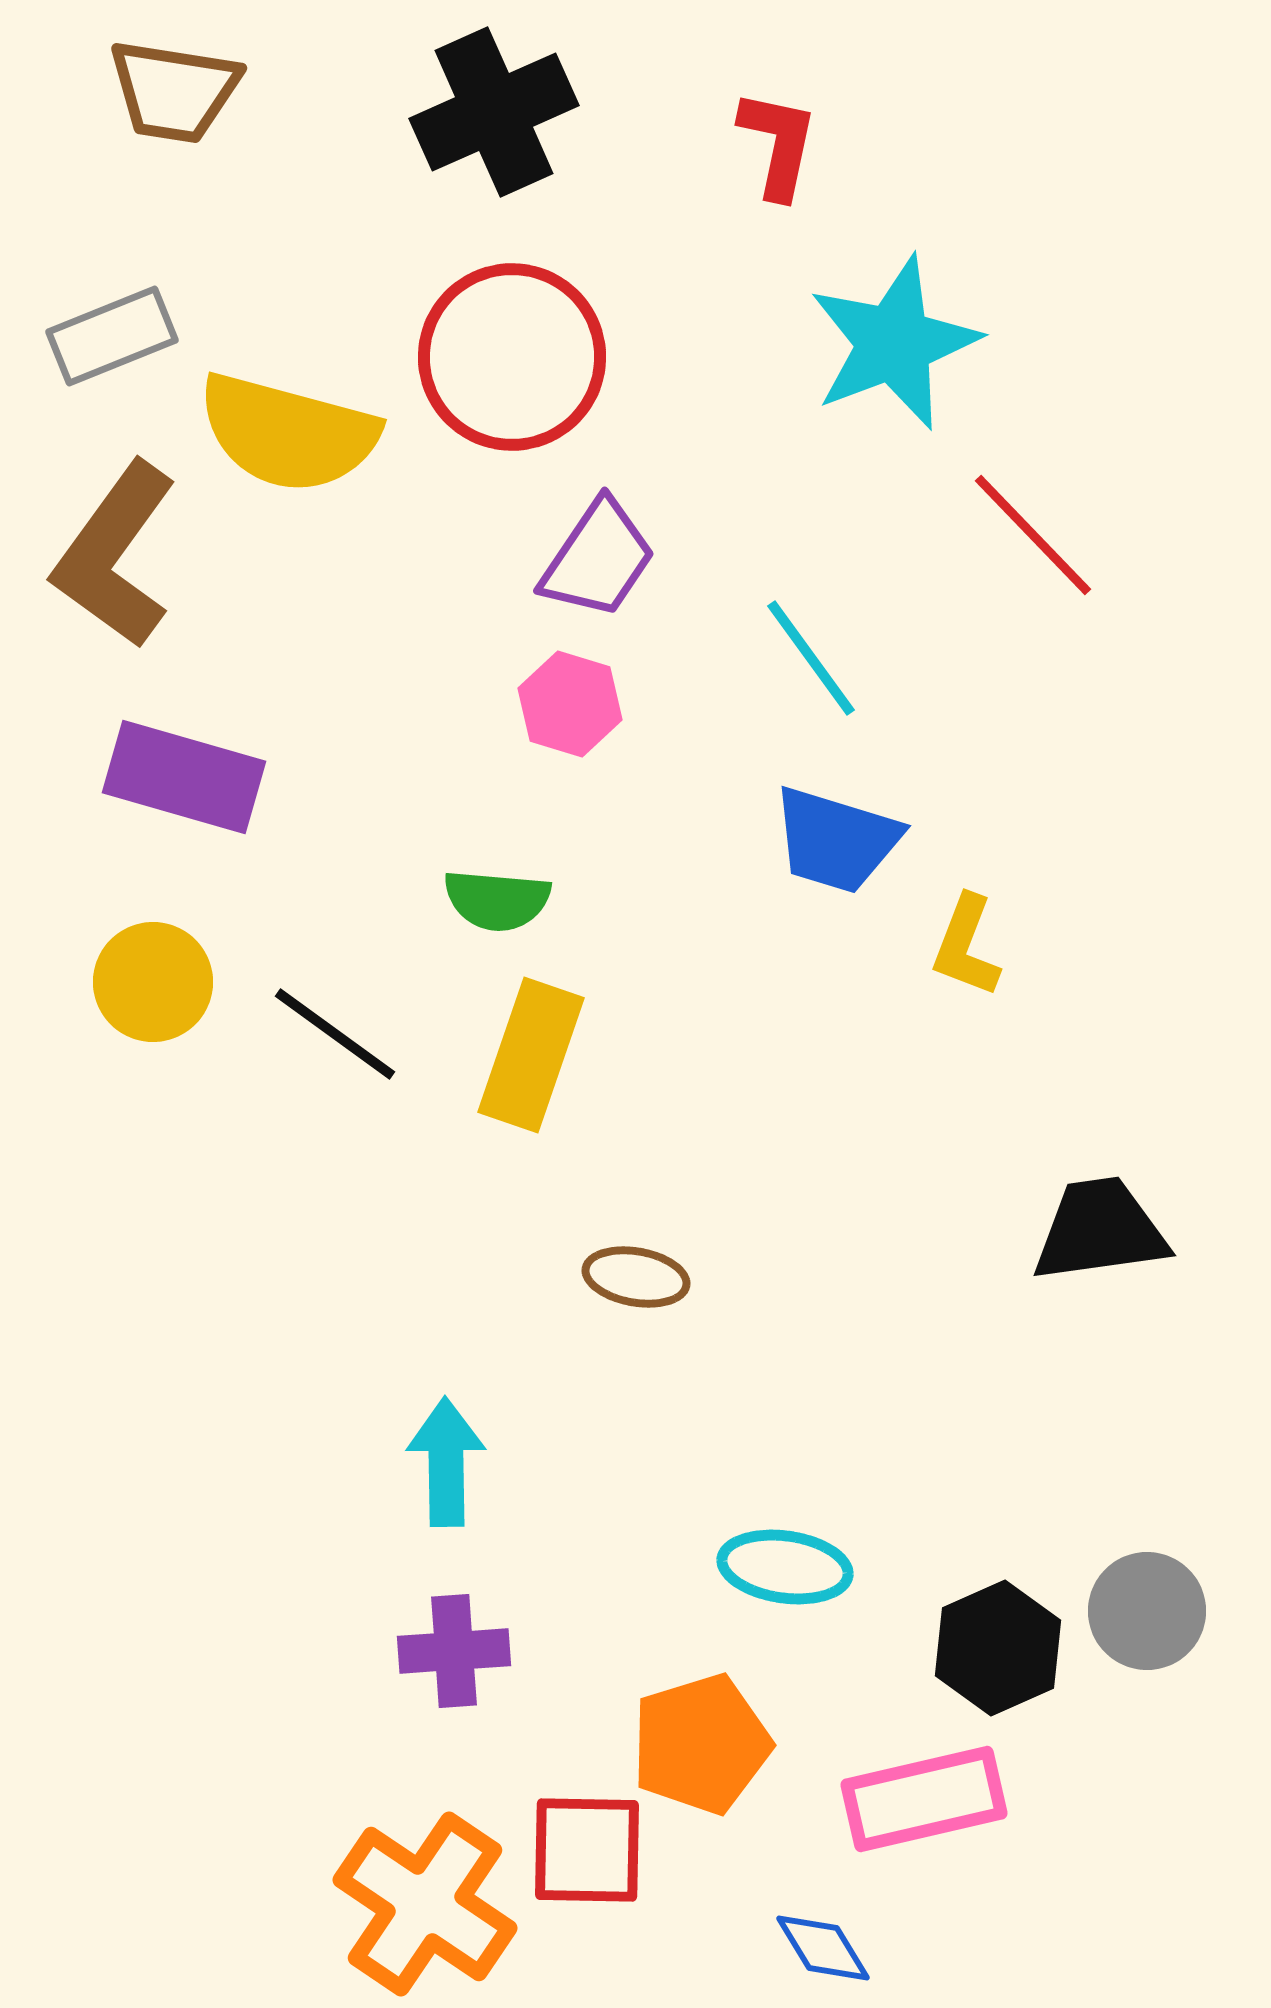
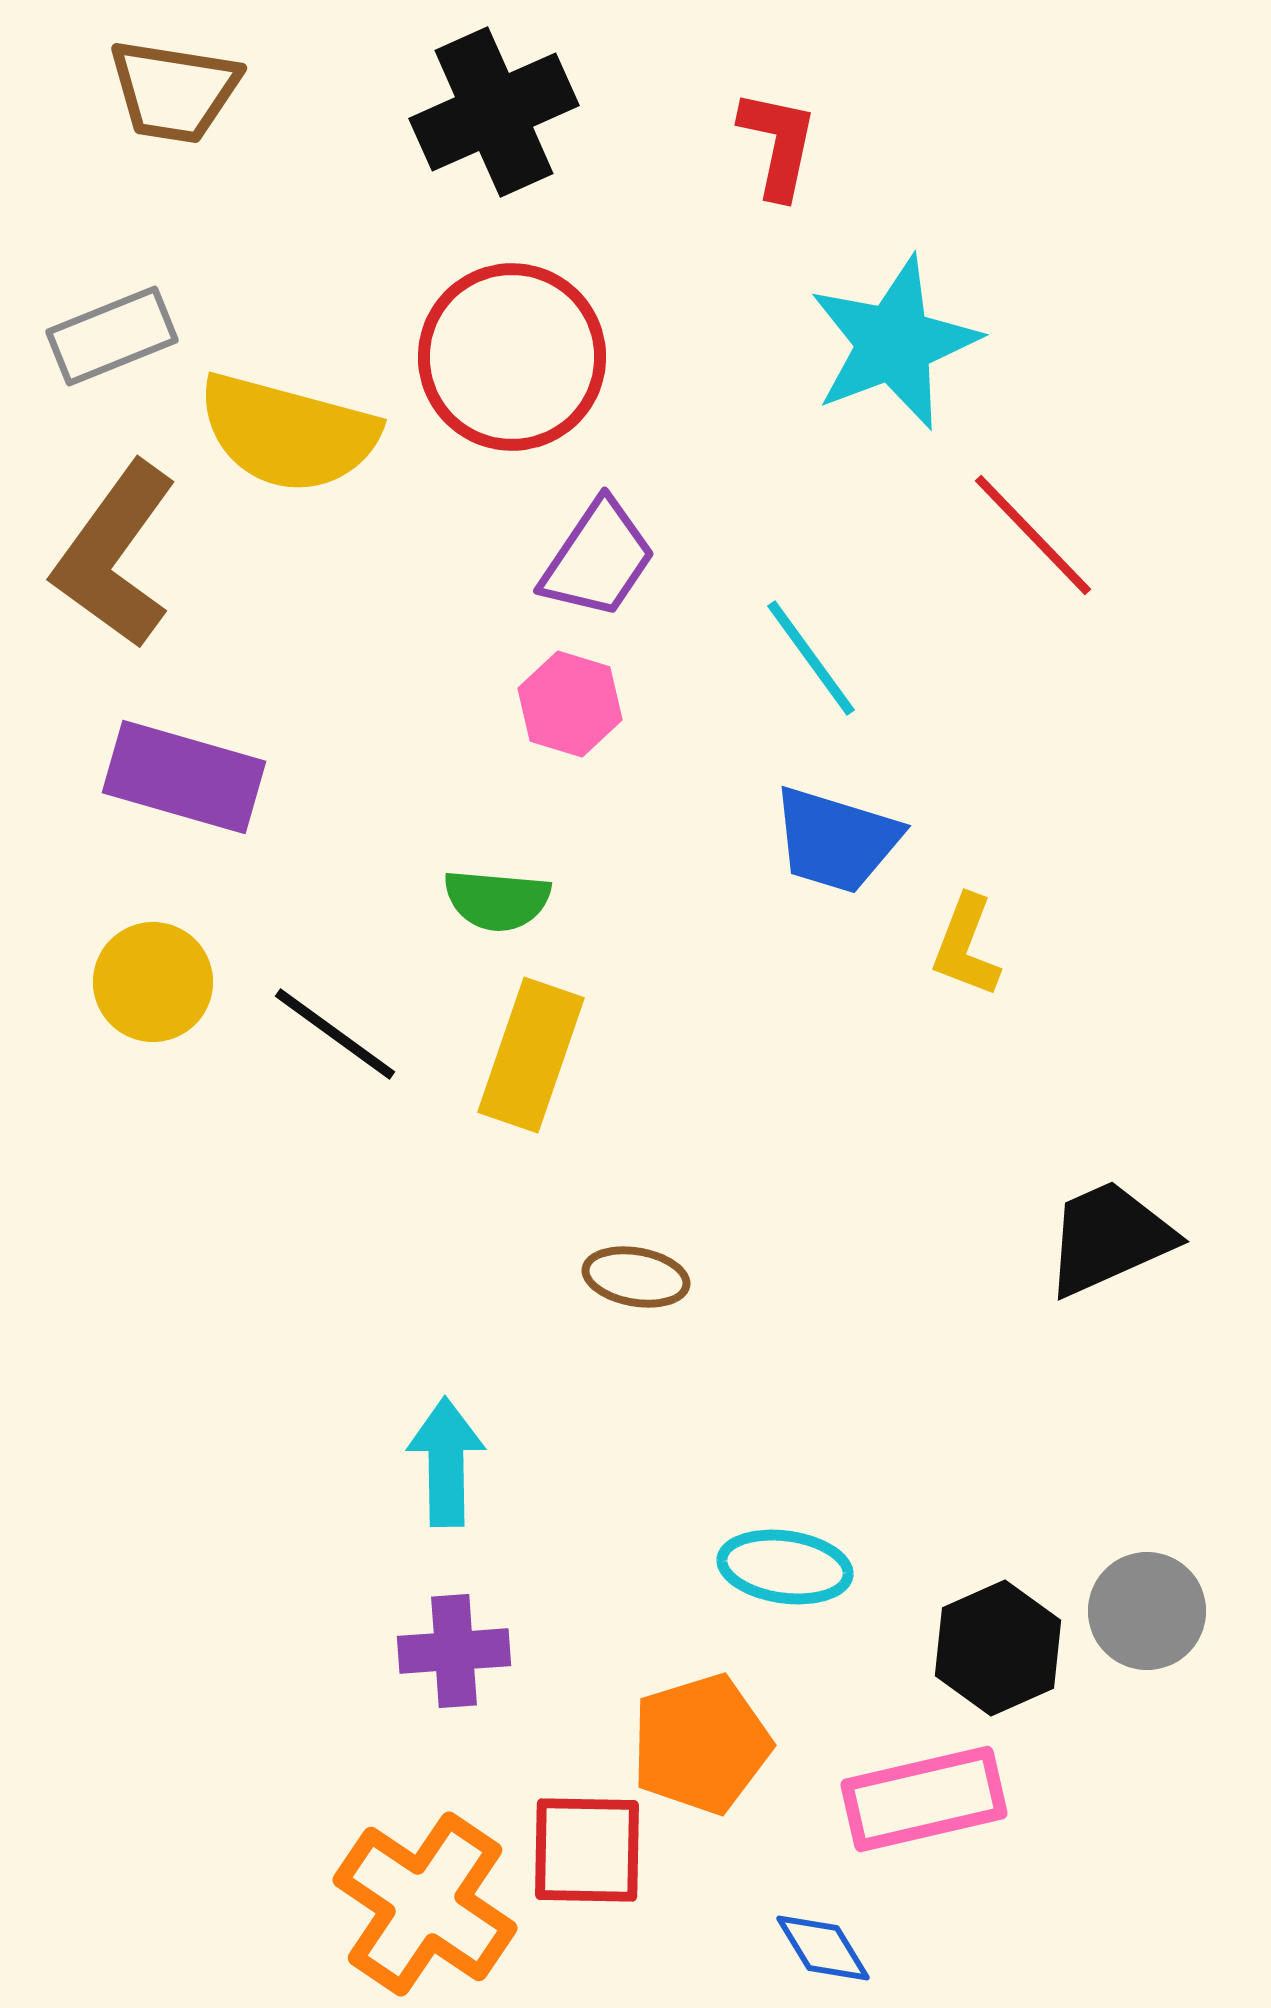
black trapezoid: moved 9 px right, 8 px down; rotated 16 degrees counterclockwise
